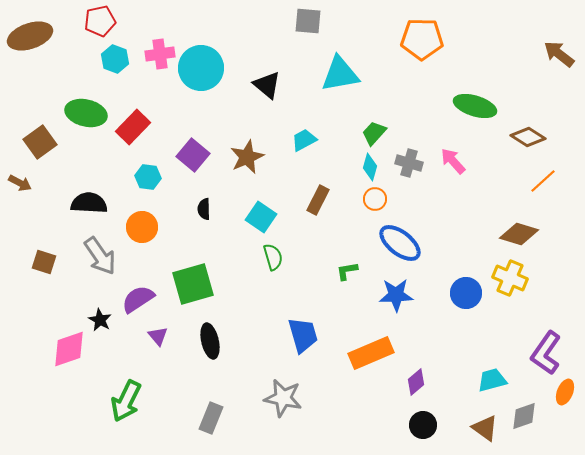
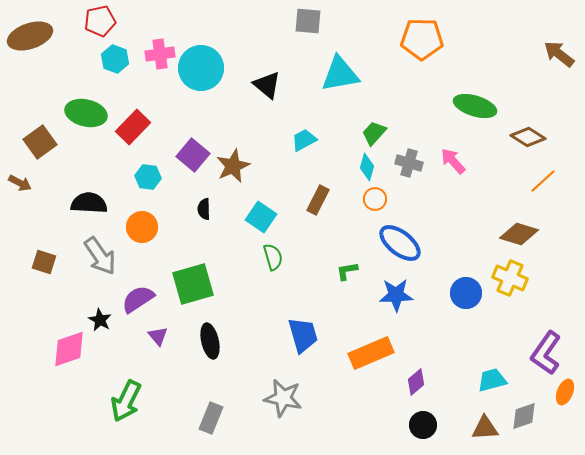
brown star at (247, 157): moved 14 px left, 9 px down
cyan diamond at (370, 167): moved 3 px left
brown triangle at (485, 428): rotated 40 degrees counterclockwise
